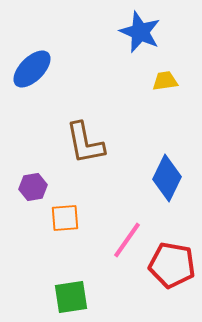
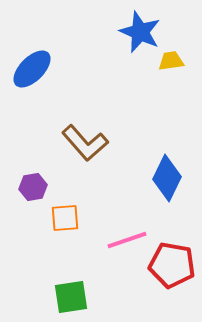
yellow trapezoid: moved 6 px right, 20 px up
brown L-shape: rotated 30 degrees counterclockwise
pink line: rotated 36 degrees clockwise
